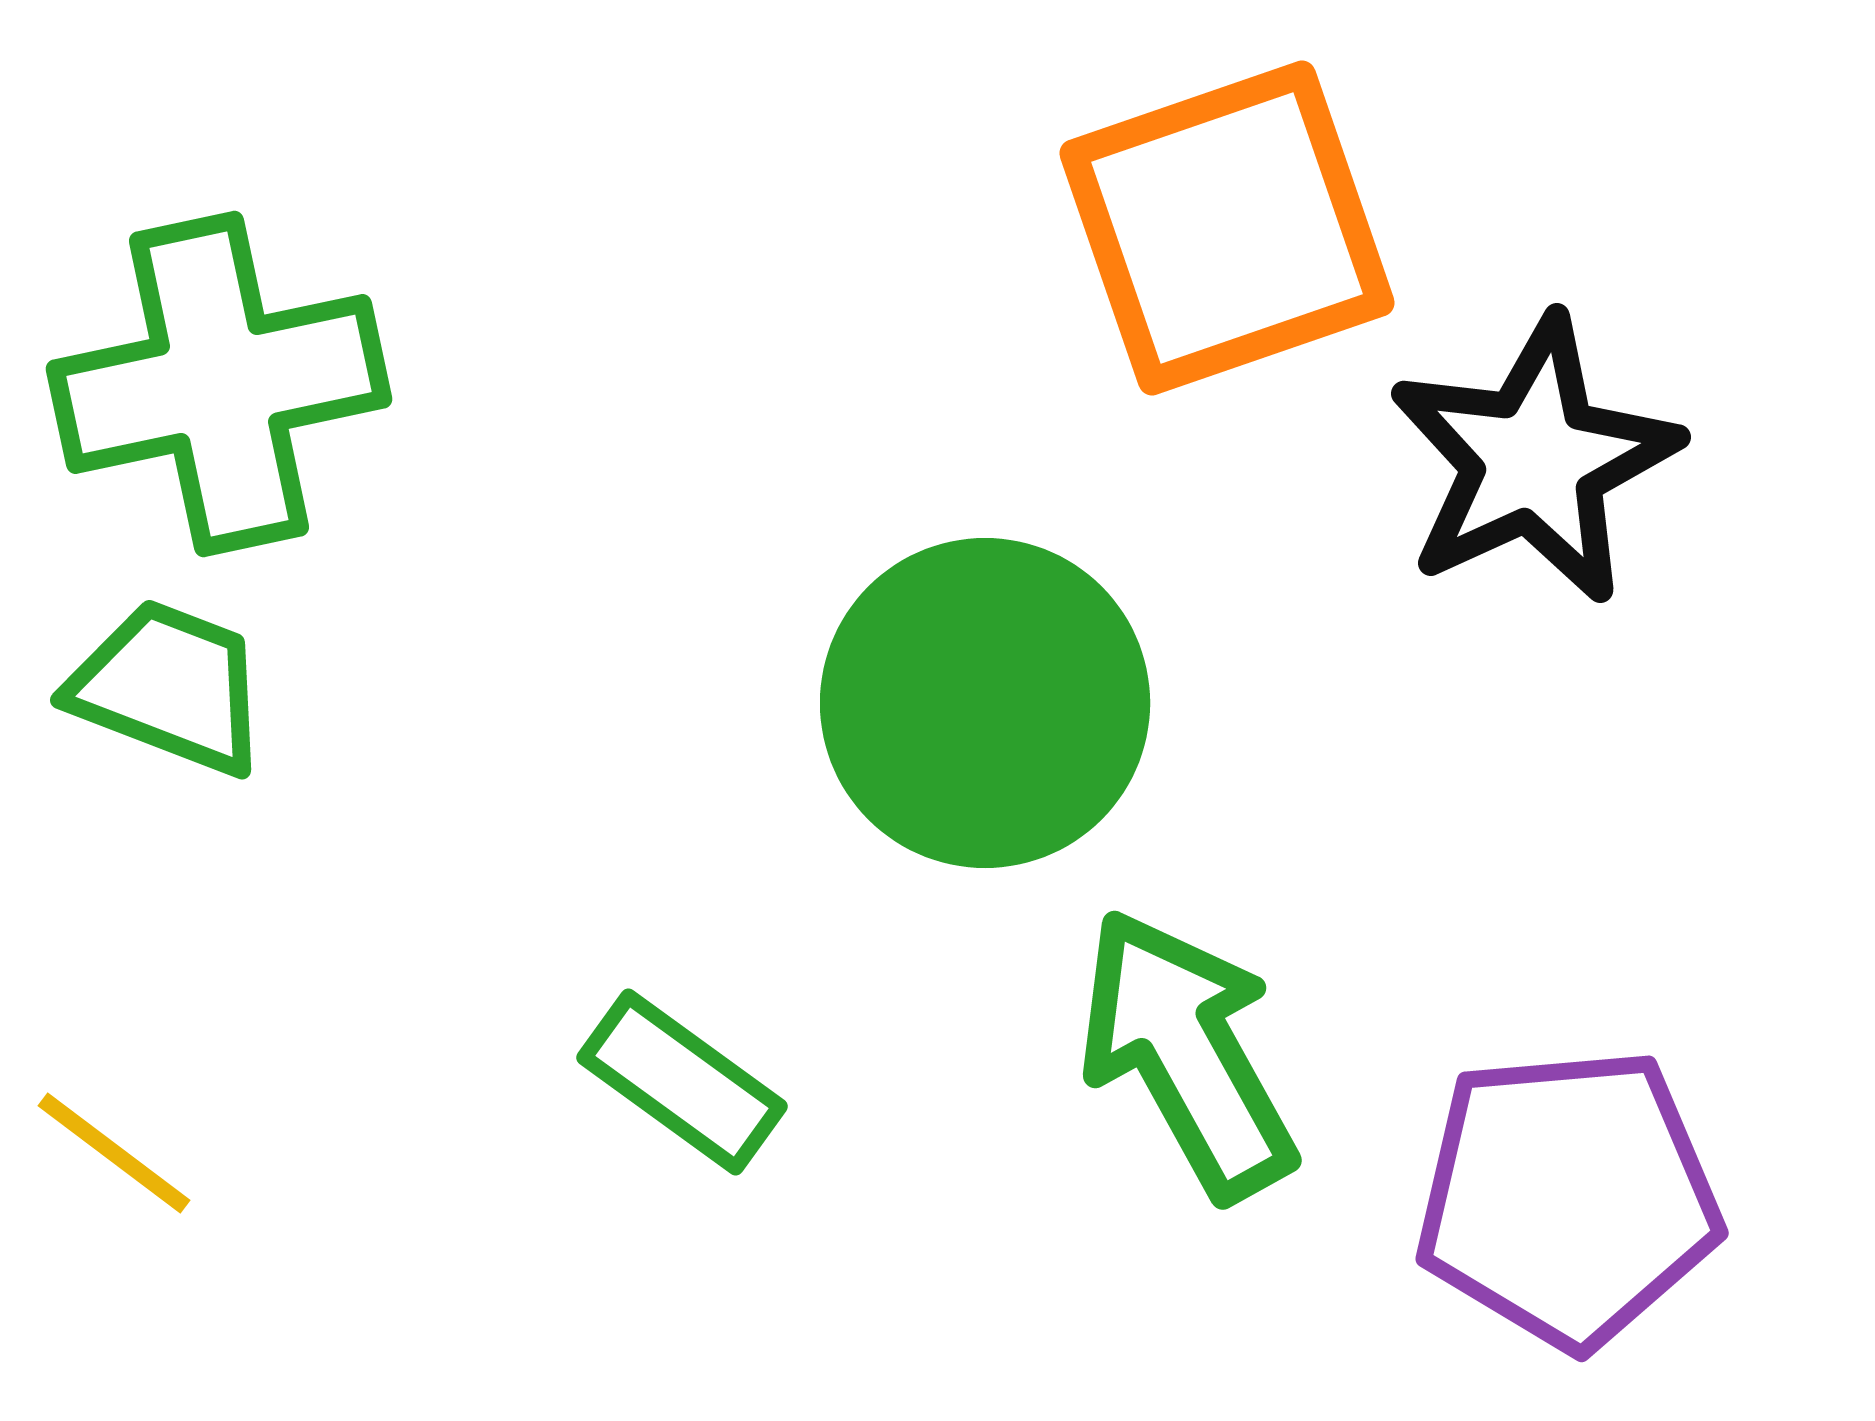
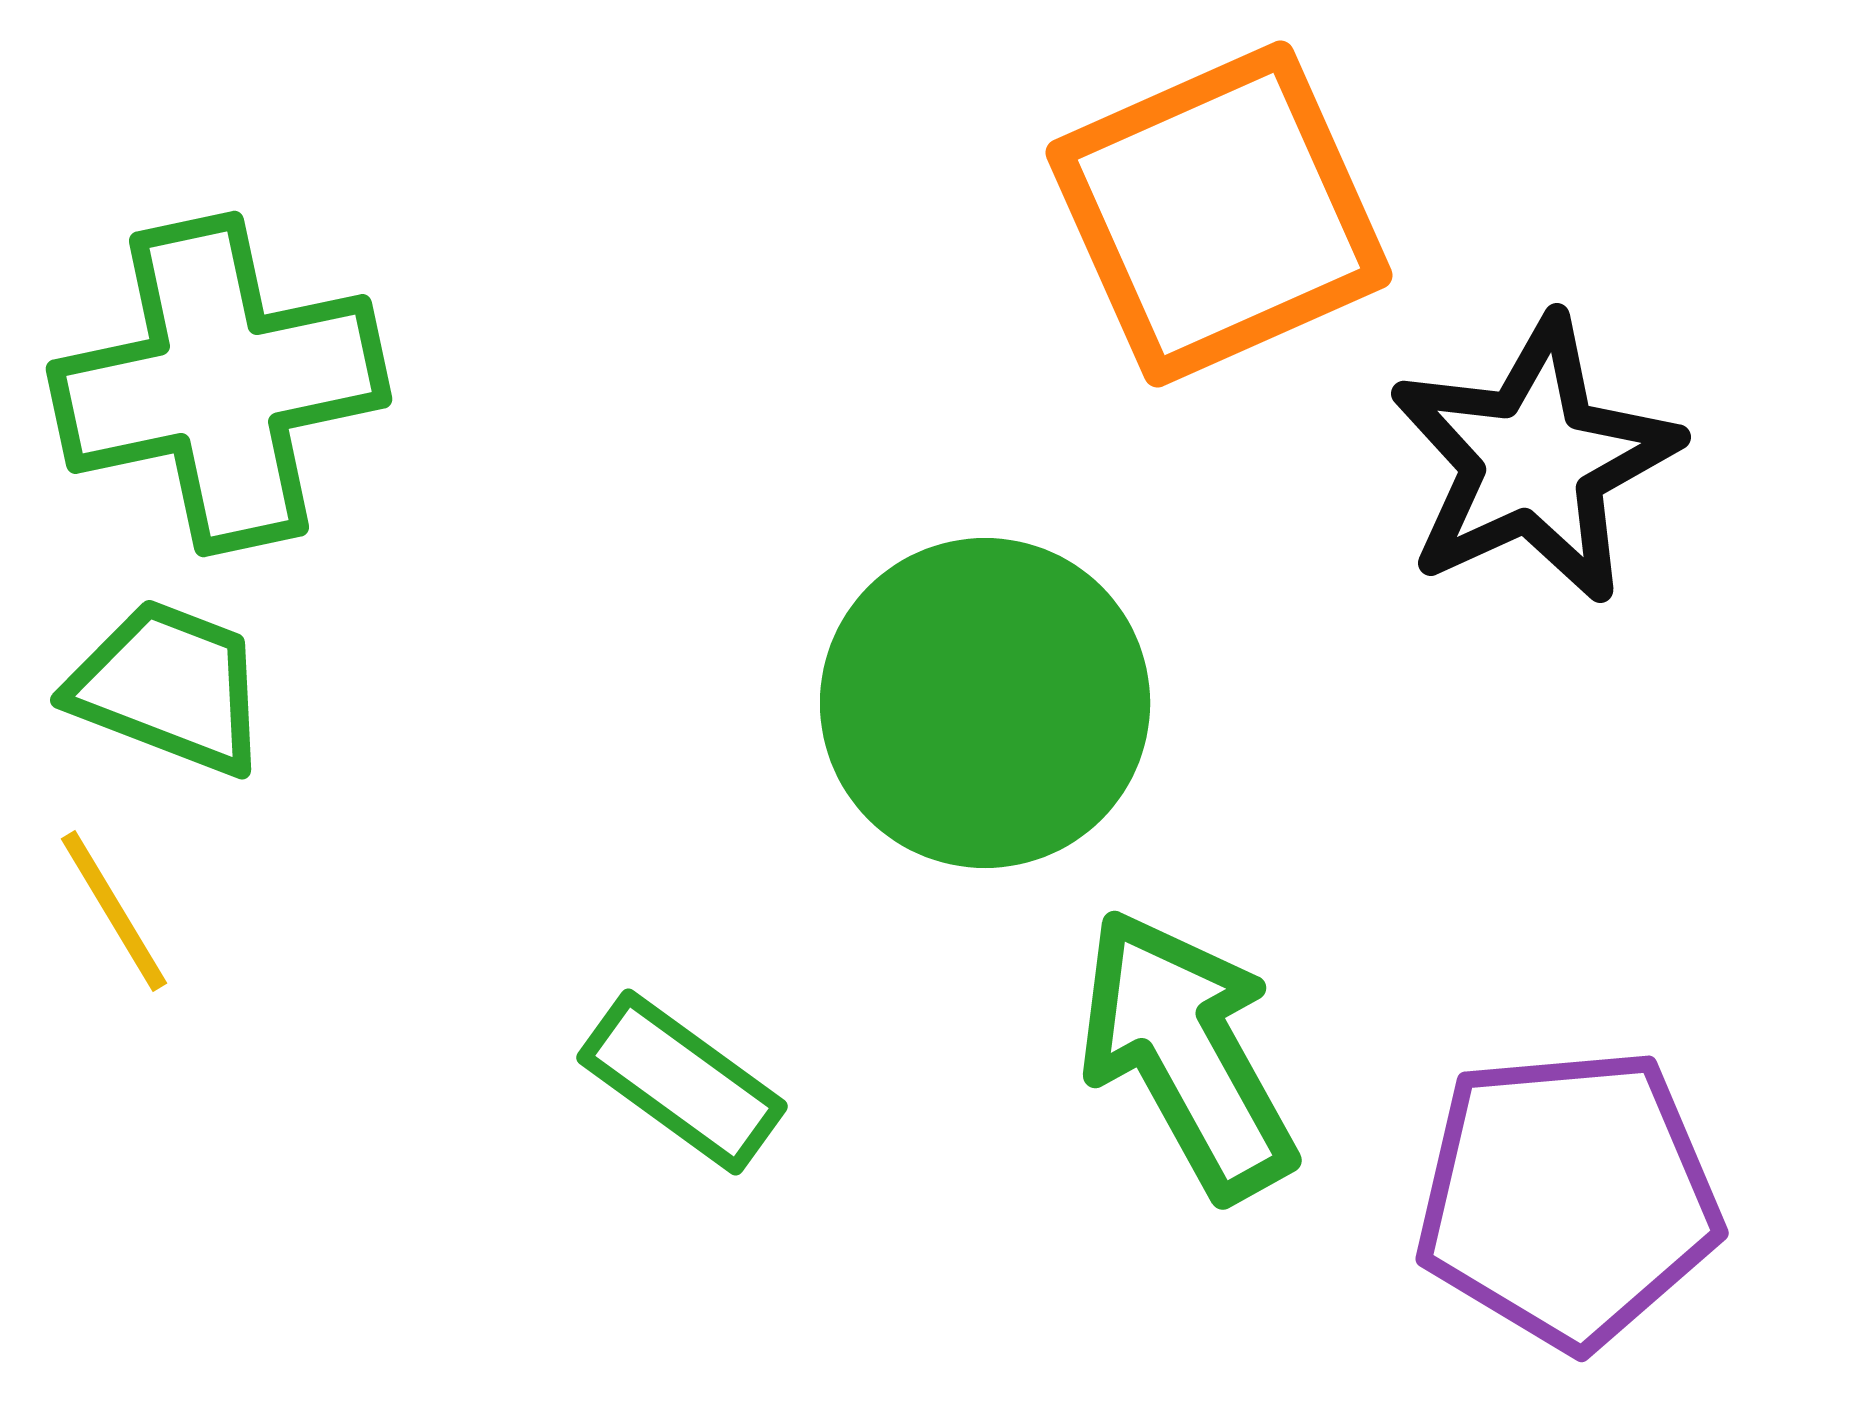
orange square: moved 8 px left, 14 px up; rotated 5 degrees counterclockwise
yellow line: moved 242 px up; rotated 22 degrees clockwise
